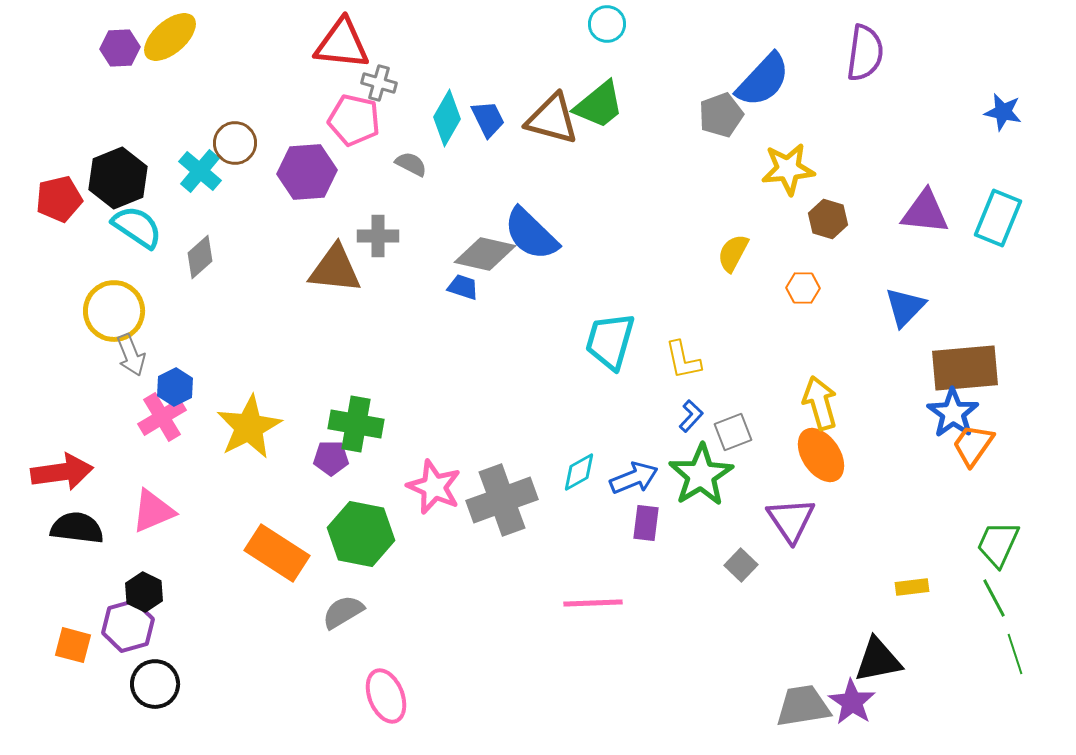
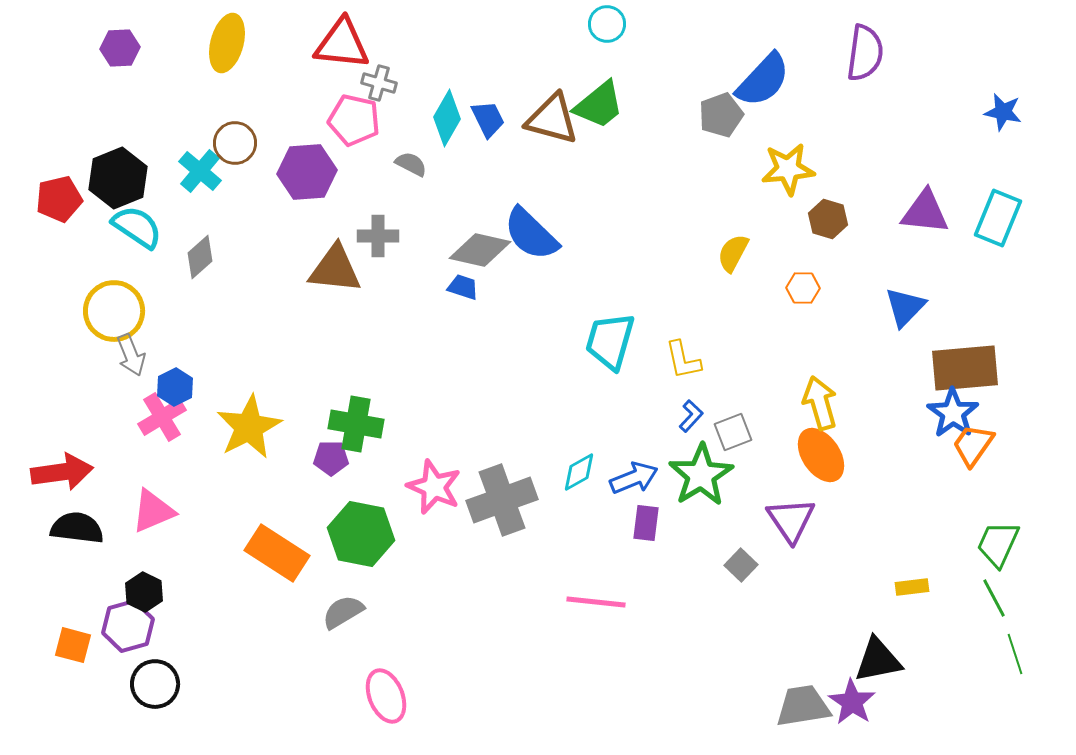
yellow ellipse at (170, 37): moved 57 px right, 6 px down; rotated 34 degrees counterclockwise
gray diamond at (485, 254): moved 5 px left, 4 px up
pink line at (593, 603): moved 3 px right, 1 px up; rotated 8 degrees clockwise
